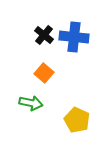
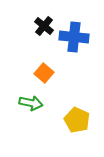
black cross: moved 9 px up
